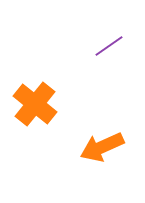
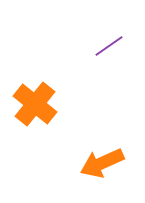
orange arrow: moved 16 px down
